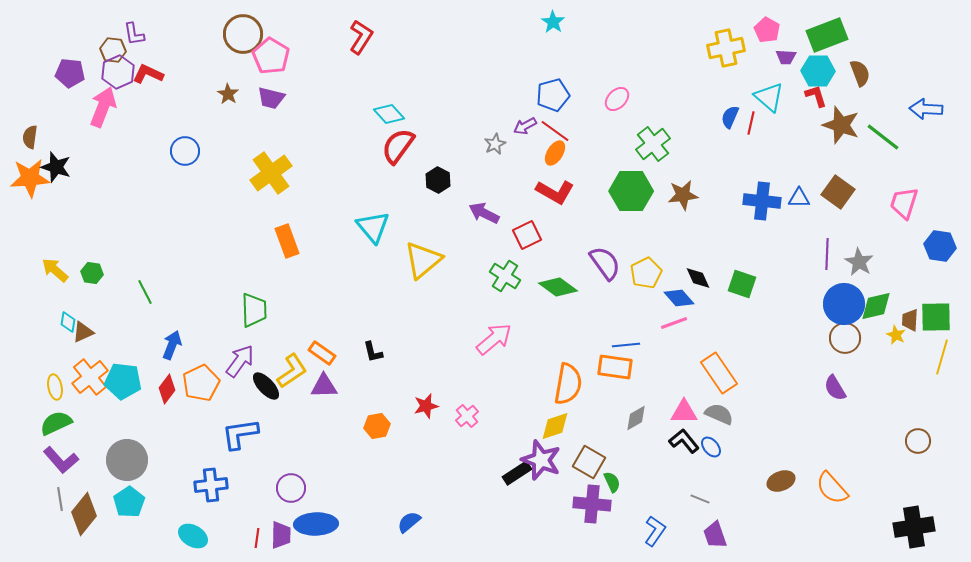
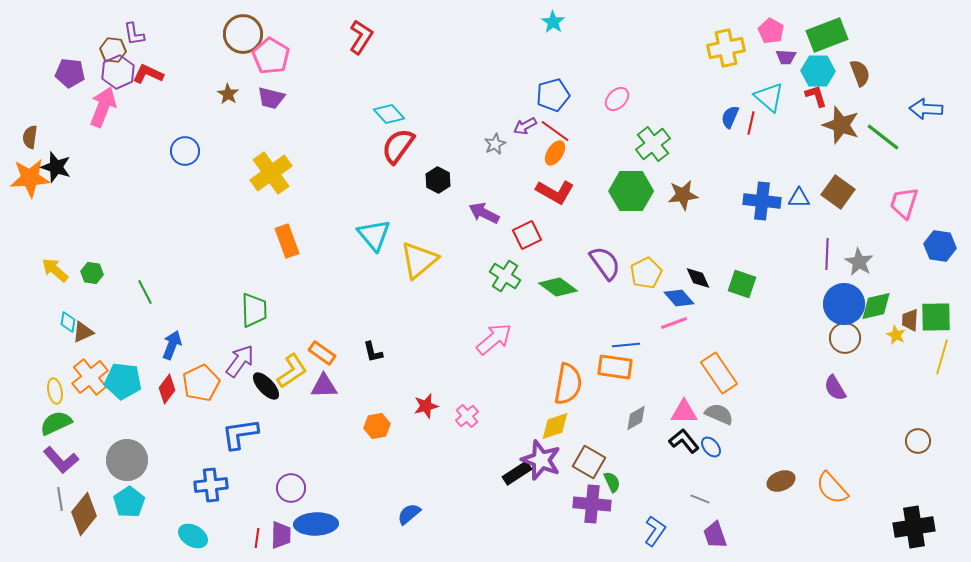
pink pentagon at (767, 30): moved 4 px right, 1 px down
cyan triangle at (373, 227): moved 1 px right, 8 px down
yellow triangle at (423, 260): moved 4 px left
yellow ellipse at (55, 387): moved 4 px down
blue semicircle at (409, 522): moved 8 px up
